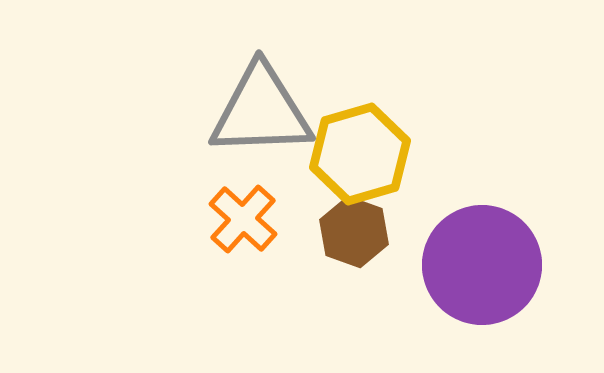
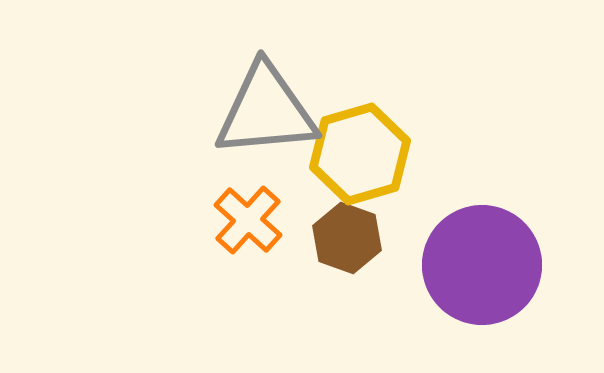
gray triangle: moved 5 px right; rotated 3 degrees counterclockwise
orange cross: moved 5 px right, 1 px down
brown hexagon: moved 7 px left, 6 px down
